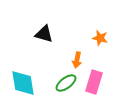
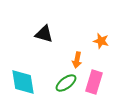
orange star: moved 1 px right, 3 px down
cyan diamond: moved 1 px up
